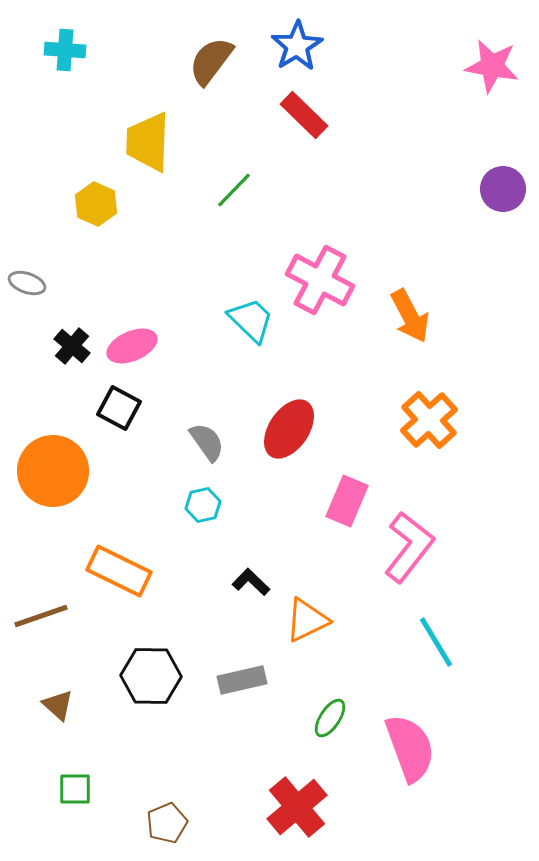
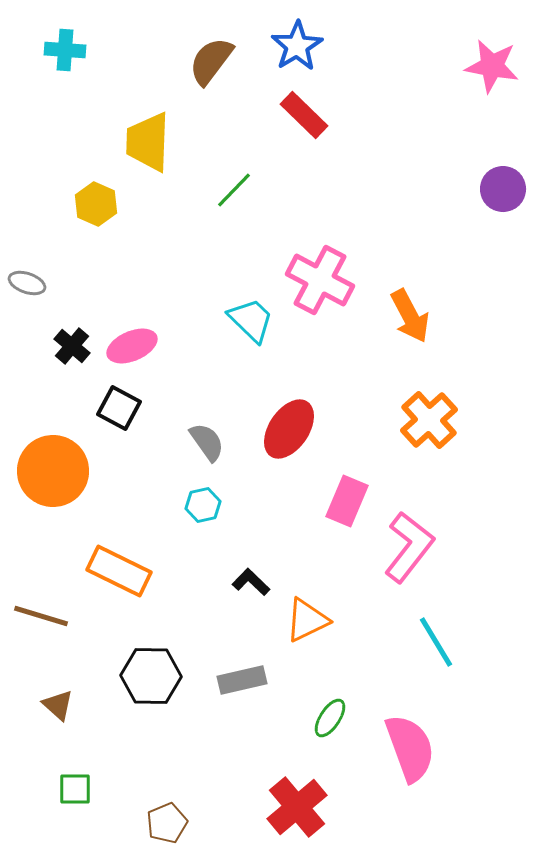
brown line: rotated 36 degrees clockwise
